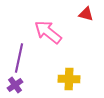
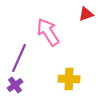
red triangle: rotated 35 degrees counterclockwise
pink arrow: rotated 20 degrees clockwise
purple line: rotated 12 degrees clockwise
